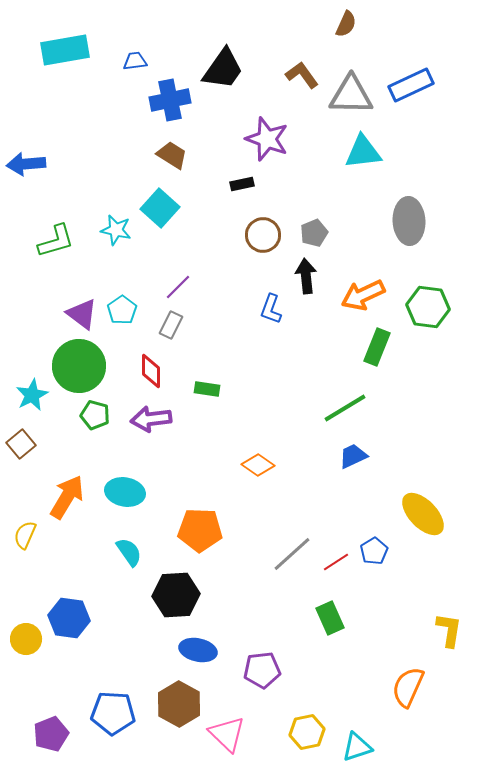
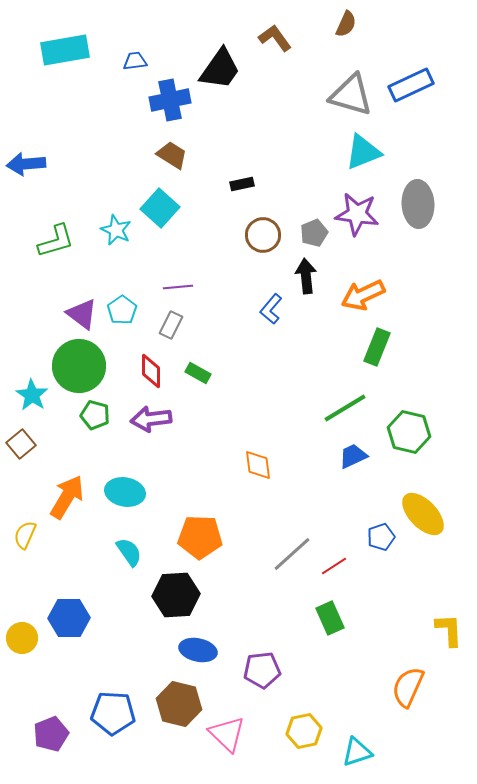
black trapezoid at (223, 69): moved 3 px left
brown L-shape at (302, 75): moved 27 px left, 37 px up
gray triangle at (351, 95): rotated 15 degrees clockwise
purple star at (267, 139): moved 90 px right, 75 px down; rotated 12 degrees counterclockwise
cyan triangle at (363, 152): rotated 15 degrees counterclockwise
gray ellipse at (409, 221): moved 9 px right, 17 px up
cyan star at (116, 230): rotated 12 degrees clockwise
purple line at (178, 287): rotated 40 degrees clockwise
green hexagon at (428, 307): moved 19 px left, 125 px down; rotated 6 degrees clockwise
blue L-shape at (271, 309): rotated 20 degrees clockwise
green rectangle at (207, 389): moved 9 px left, 16 px up; rotated 20 degrees clockwise
cyan star at (32, 395): rotated 12 degrees counterclockwise
orange diamond at (258, 465): rotated 48 degrees clockwise
orange pentagon at (200, 530): moved 7 px down
blue pentagon at (374, 551): moved 7 px right, 14 px up; rotated 12 degrees clockwise
red line at (336, 562): moved 2 px left, 4 px down
blue hexagon at (69, 618): rotated 9 degrees counterclockwise
yellow L-shape at (449, 630): rotated 12 degrees counterclockwise
yellow circle at (26, 639): moved 4 px left, 1 px up
brown hexagon at (179, 704): rotated 15 degrees counterclockwise
yellow hexagon at (307, 732): moved 3 px left, 1 px up
cyan triangle at (357, 747): moved 5 px down
